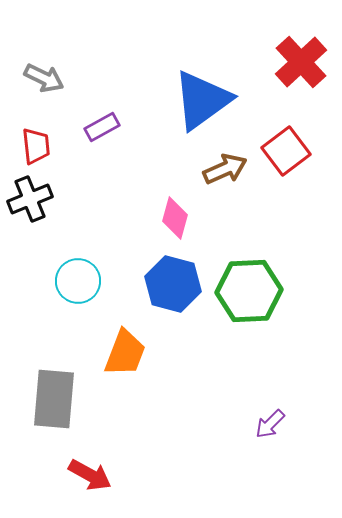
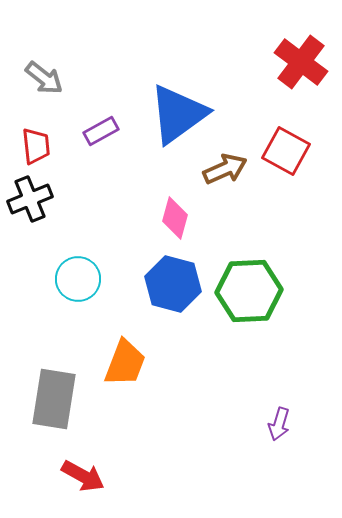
red cross: rotated 10 degrees counterclockwise
gray arrow: rotated 12 degrees clockwise
blue triangle: moved 24 px left, 14 px down
purple rectangle: moved 1 px left, 4 px down
red square: rotated 24 degrees counterclockwise
cyan circle: moved 2 px up
orange trapezoid: moved 10 px down
gray rectangle: rotated 4 degrees clockwise
purple arrow: moved 9 px right; rotated 28 degrees counterclockwise
red arrow: moved 7 px left, 1 px down
